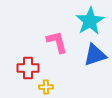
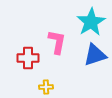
cyan star: moved 1 px right, 1 px down
pink L-shape: rotated 25 degrees clockwise
red cross: moved 10 px up
